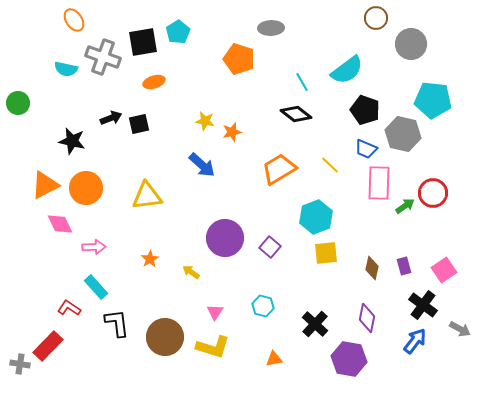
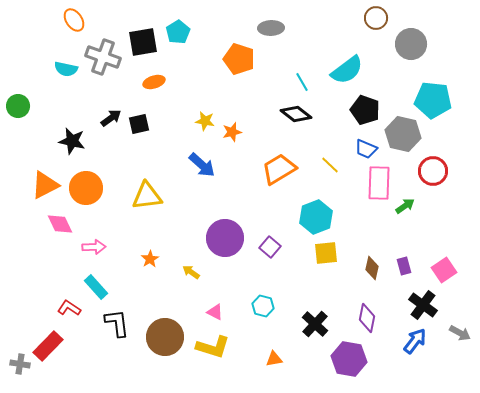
green circle at (18, 103): moved 3 px down
black arrow at (111, 118): rotated 15 degrees counterclockwise
red circle at (433, 193): moved 22 px up
pink triangle at (215, 312): rotated 36 degrees counterclockwise
gray arrow at (460, 329): moved 4 px down
